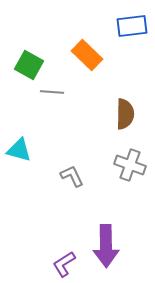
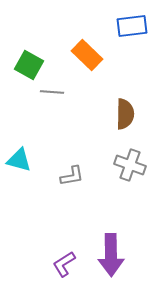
cyan triangle: moved 10 px down
gray L-shape: rotated 105 degrees clockwise
purple arrow: moved 5 px right, 9 px down
